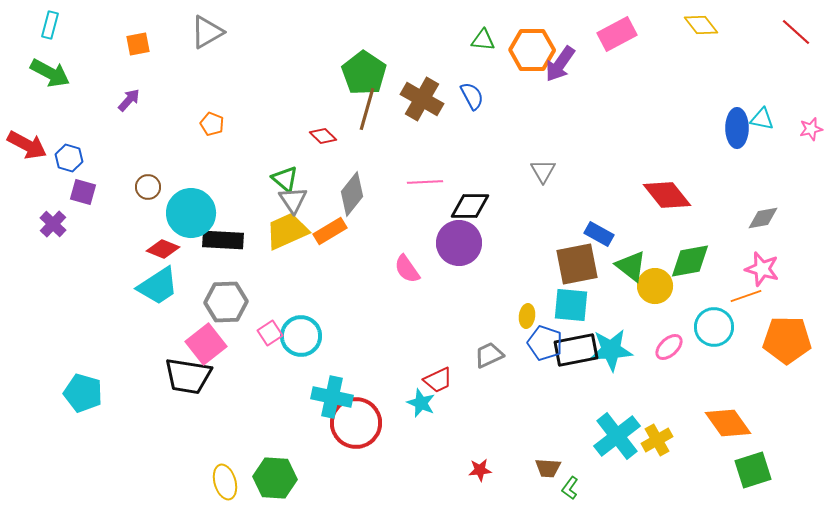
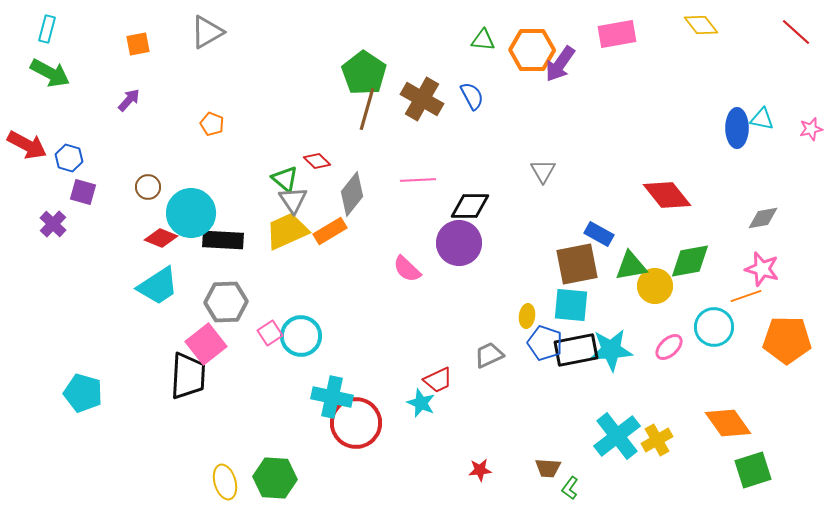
cyan rectangle at (50, 25): moved 3 px left, 4 px down
pink rectangle at (617, 34): rotated 18 degrees clockwise
red diamond at (323, 136): moved 6 px left, 25 px down
pink line at (425, 182): moved 7 px left, 2 px up
red diamond at (163, 249): moved 2 px left, 11 px up
green triangle at (631, 266): rotated 48 degrees counterclockwise
pink semicircle at (407, 269): rotated 12 degrees counterclockwise
black trapezoid at (188, 376): rotated 96 degrees counterclockwise
